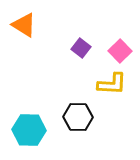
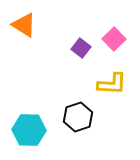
pink square: moved 6 px left, 12 px up
black hexagon: rotated 20 degrees counterclockwise
